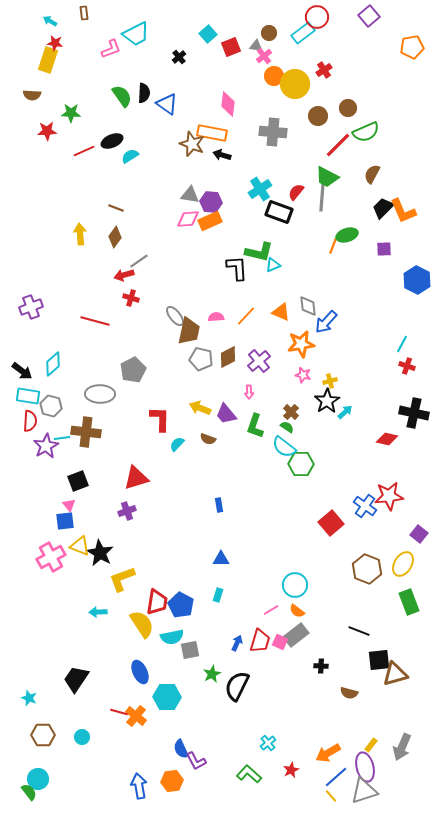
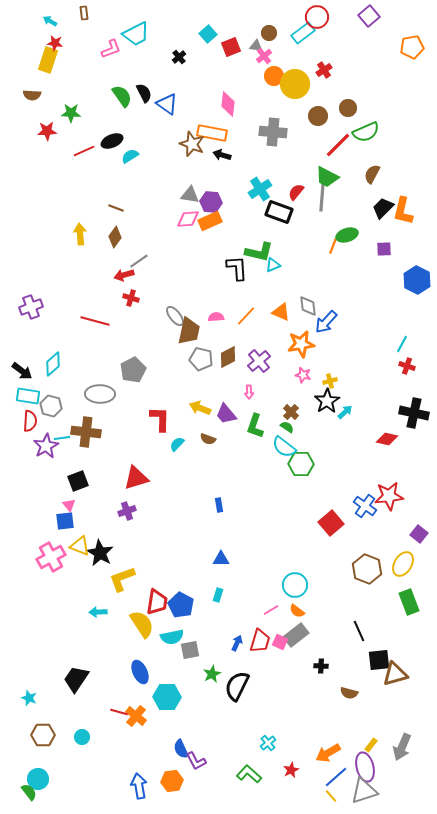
black semicircle at (144, 93): rotated 30 degrees counterclockwise
orange L-shape at (403, 211): rotated 36 degrees clockwise
black line at (359, 631): rotated 45 degrees clockwise
